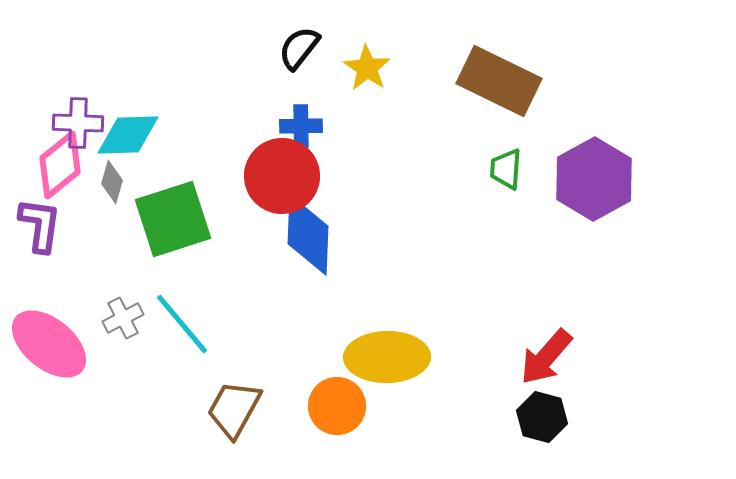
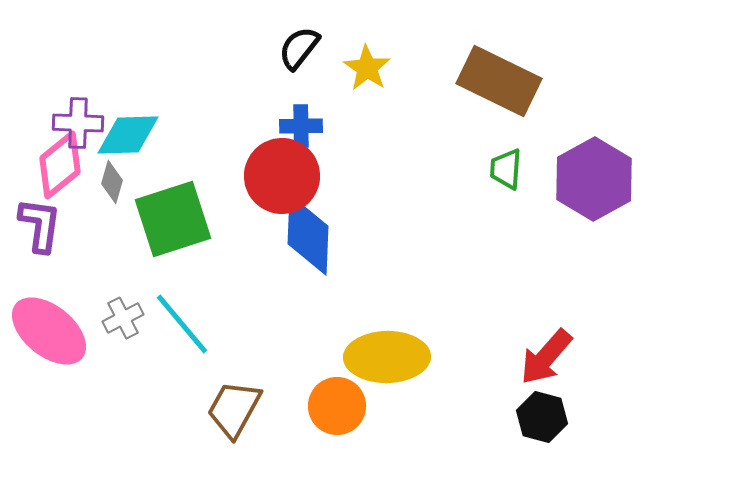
pink ellipse: moved 13 px up
